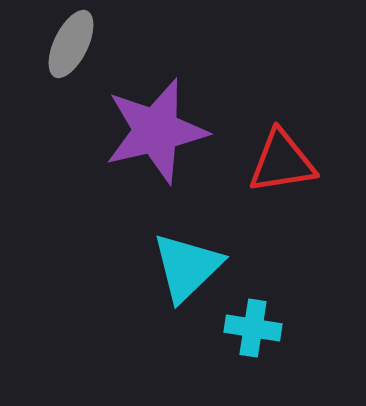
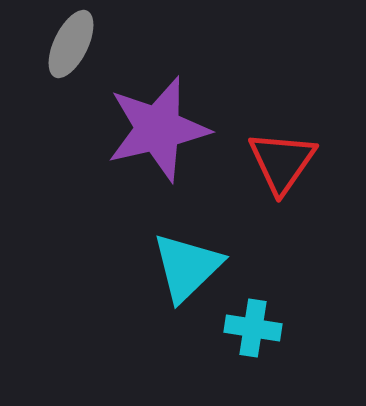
purple star: moved 2 px right, 2 px up
red triangle: rotated 46 degrees counterclockwise
